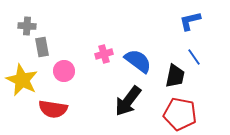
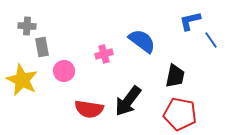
blue line: moved 17 px right, 17 px up
blue semicircle: moved 4 px right, 20 px up
red semicircle: moved 36 px right
